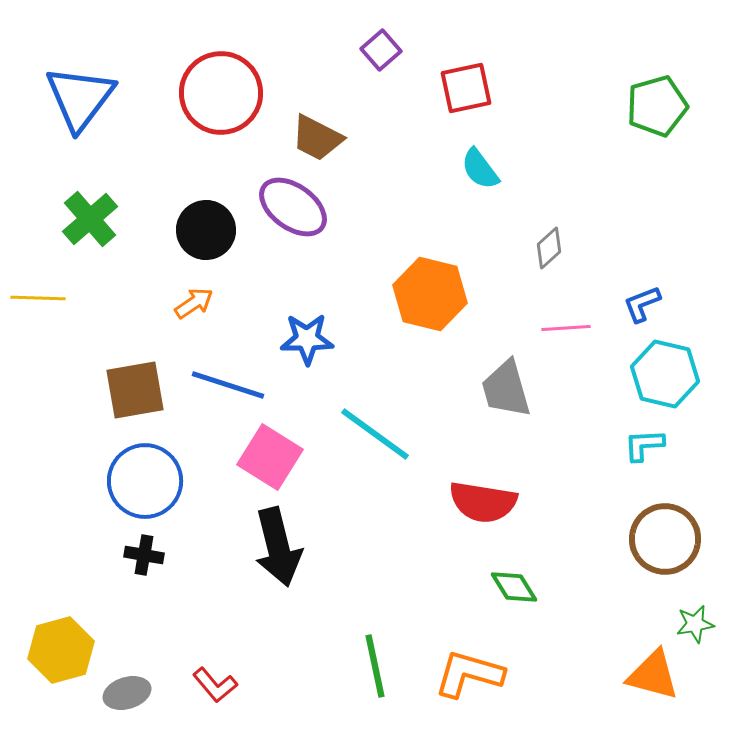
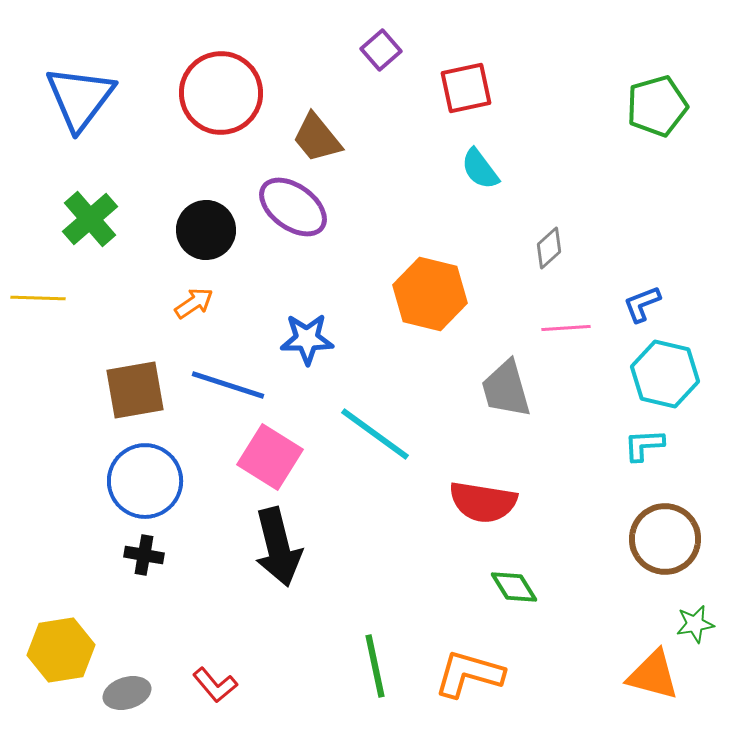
brown trapezoid: rotated 24 degrees clockwise
yellow hexagon: rotated 6 degrees clockwise
